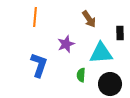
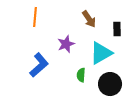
black rectangle: moved 3 px left, 4 px up
cyan triangle: rotated 25 degrees counterclockwise
blue L-shape: rotated 30 degrees clockwise
